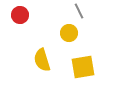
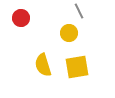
red circle: moved 1 px right, 3 px down
yellow semicircle: moved 1 px right, 5 px down
yellow square: moved 6 px left
